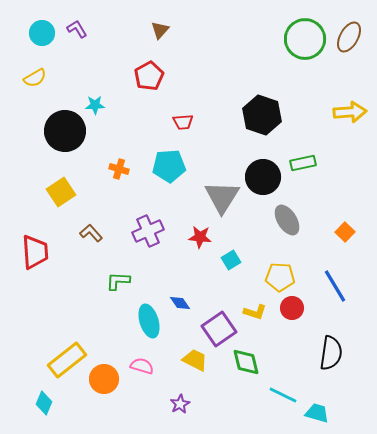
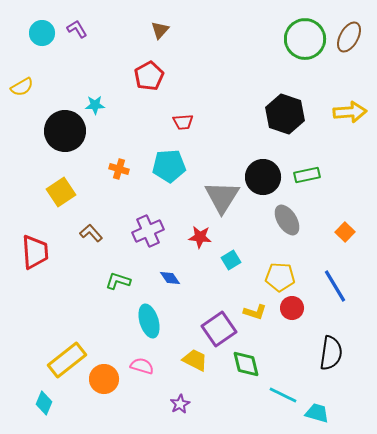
yellow semicircle at (35, 78): moved 13 px left, 9 px down
black hexagon at (262, 115): moved 23 px right, 1 px up
green rectangle at (303, 163): moved 4 px right, 12 px down
green L-shape at (118, 281): rotated 15 degrees clockwise
blue diamond at (180, 303): moved 10 px left, 25 px up
green diamond at (246, 362): moved 2 px down
